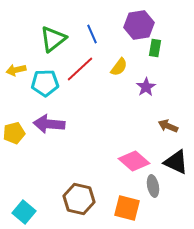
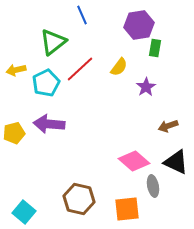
blue line: moved 10 px left, 19 px up
green triangle: moved 3 px down
cyan pentagon: moved 1 px right; rotated 24 degrees counterclockwise
brown arrow: rotated 42 degrees counterclockwise
orange square: moved 1 px down; rotated 20 degrees counterclockwise
